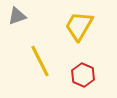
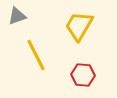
yellow line: moved 4 px left, 6 px up
red hexagon: rotated 20 degrees counterclockwise
